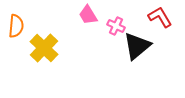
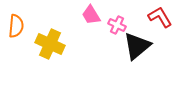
pink trapezoid: moved 3 px right
pink cross: moved 1 px right, 1 px up
yellow cross: moved 6 px right, 4 px up; rotated 20 degrees counterclockwise
